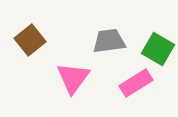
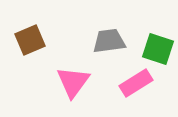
brown square: rotated 16 degrees clockwise
green square: rotated 12 degrees counterclockwise
pink triangle: moved 4 px down
